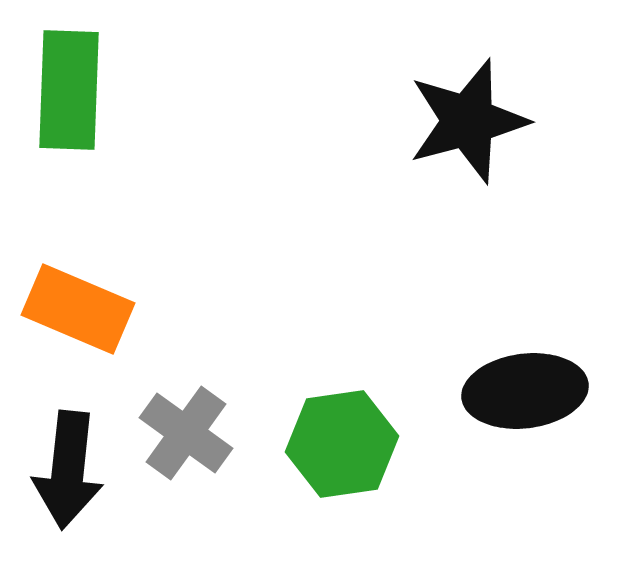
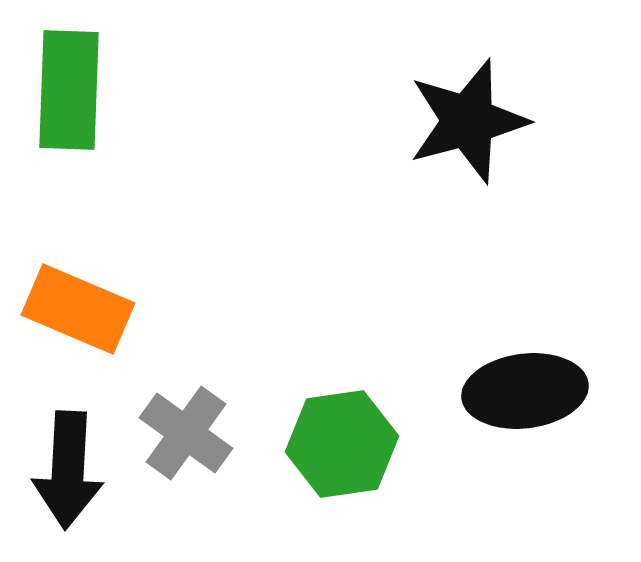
black arrow: rotated 3 degrees counterclockwise
